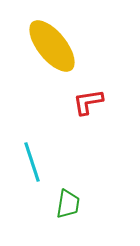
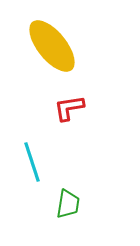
red L-shape: moved 19 px left, 6 px down
